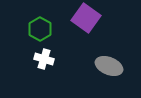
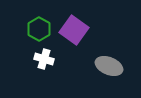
purple square: moved 12 px left, 12 px down
green hexagon: moved 1 px left
